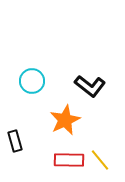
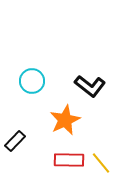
black rectangle: rotated 60 degrees clockwise
yellow line: moved 1 px right, 3 px down
